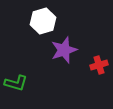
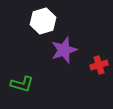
green L-shape: moved 6 px right, 1 px down
